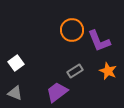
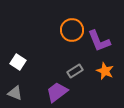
white square: moved 2 px right, 1 px up; rotated 21 degrees counterclockwise
orange star: moved 3 px left
